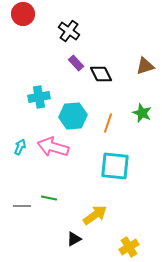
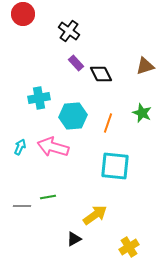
cyan cross: moved 1 px down
green line: moved 1 px left, 1 px up; rotated 21 degrees counterclockwise
